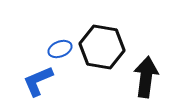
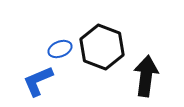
black hexagon: rotated 12 degrees clockwise
black arrow: moved 1 px up
